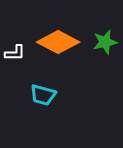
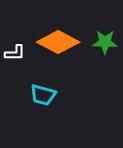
green star: rotated 15 degrees clockwise
